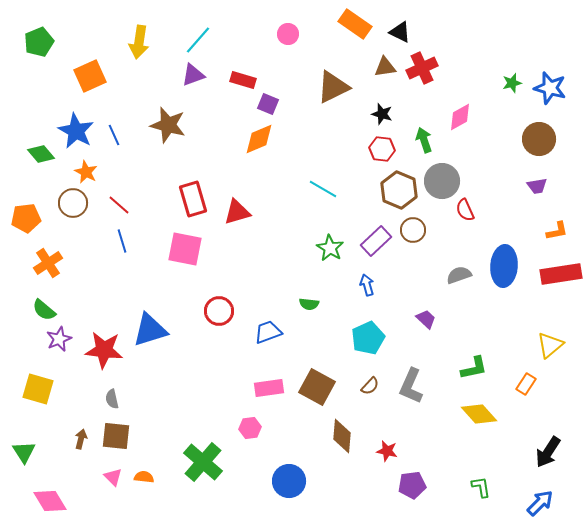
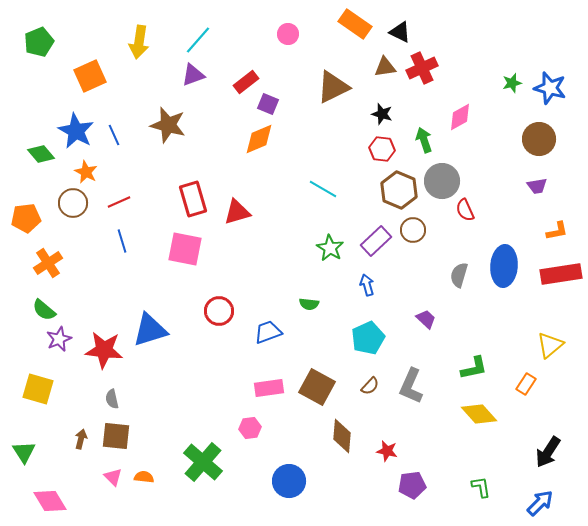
red rectangle at (243, 80): moved 3 px right, 2 px down; rotated 55 degrees counterclockwise
red line at (119, 205): moved 3 px up; rotated 65 degrees counterclockwise
gray semicircle at (459, 275): rotated 55 degrees counterclockwise
